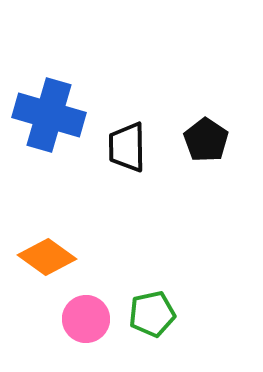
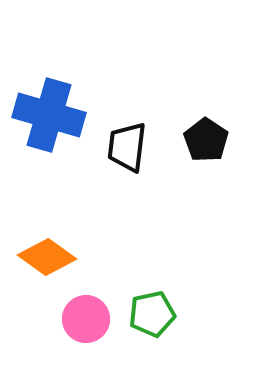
black trapezoid: rotated 8 degrees clockwise
